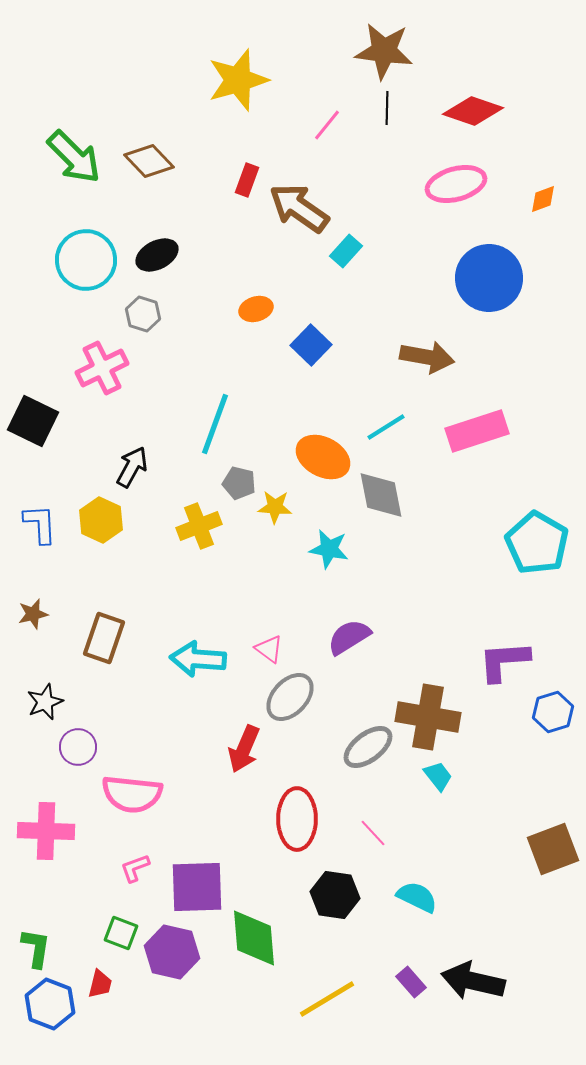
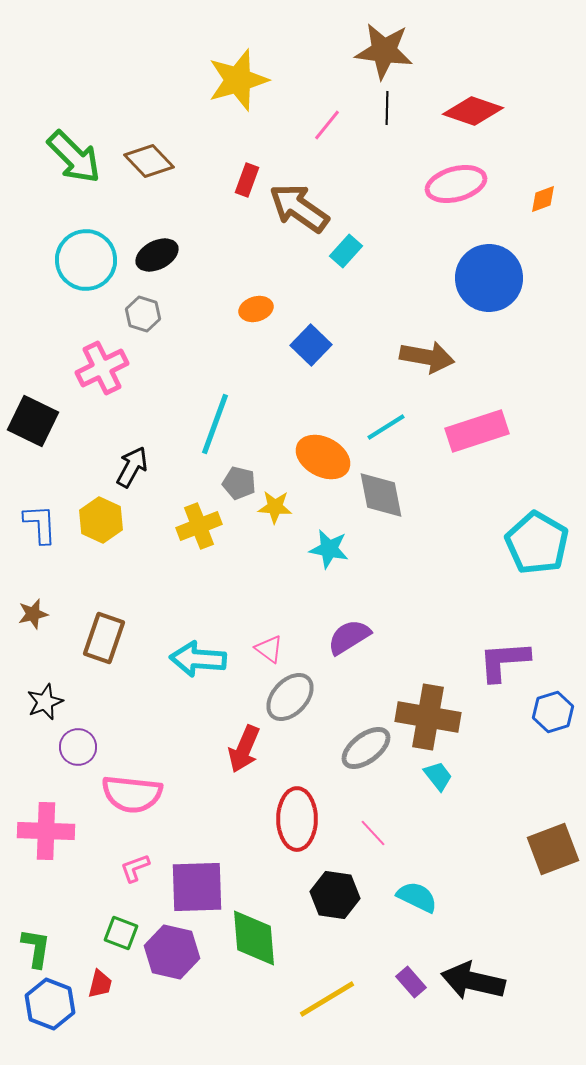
gray ellipse at (368, 747): moved 2 px left, 1 px down
